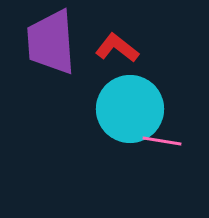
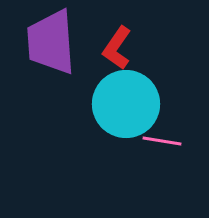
red L-shape: rotated 93 degrees counterclockwise
cyan circle: moved 4 px left, 5 px up
